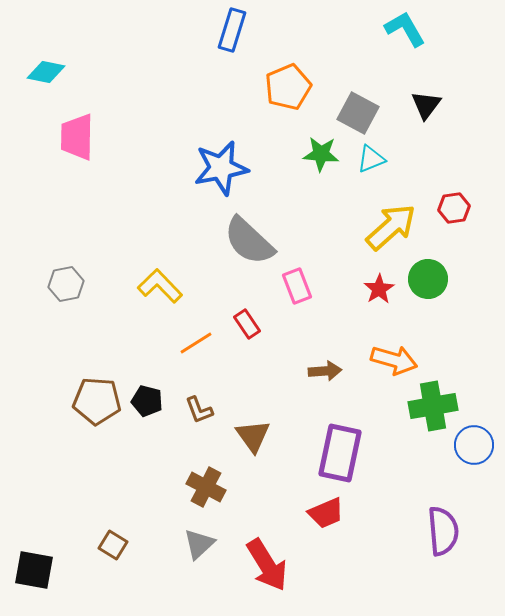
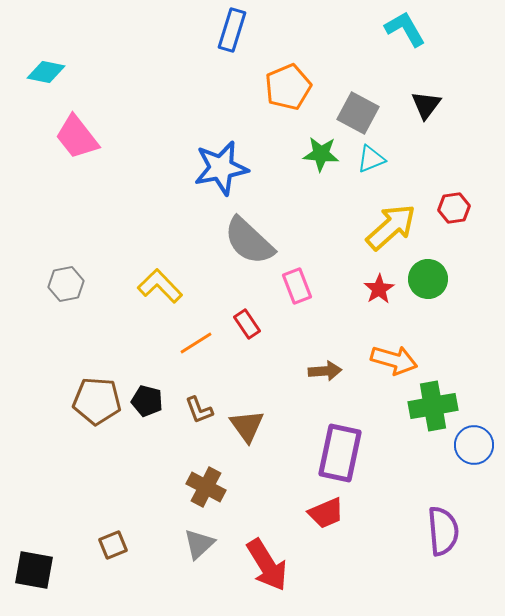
pink trapezoid: rotated 39 degrees counterclockwise
brown triangle: moved 6 px left, 10 px up
brown square: rotated 36 degrees clockwise
